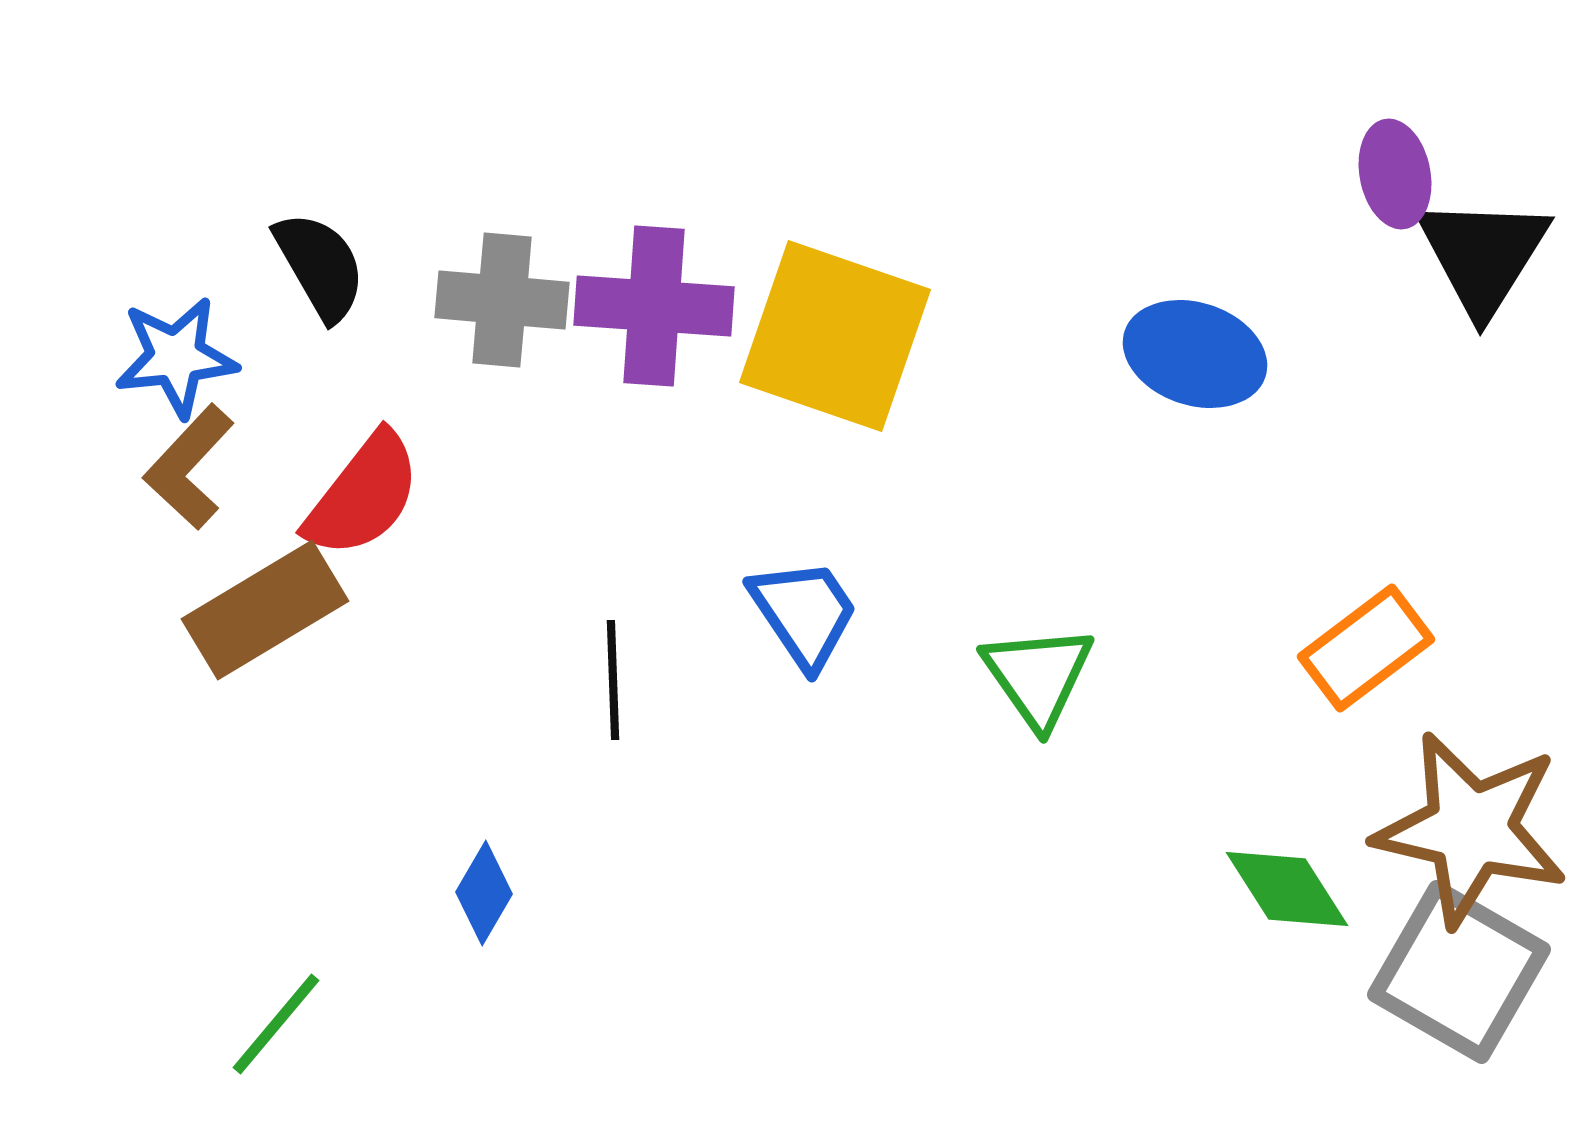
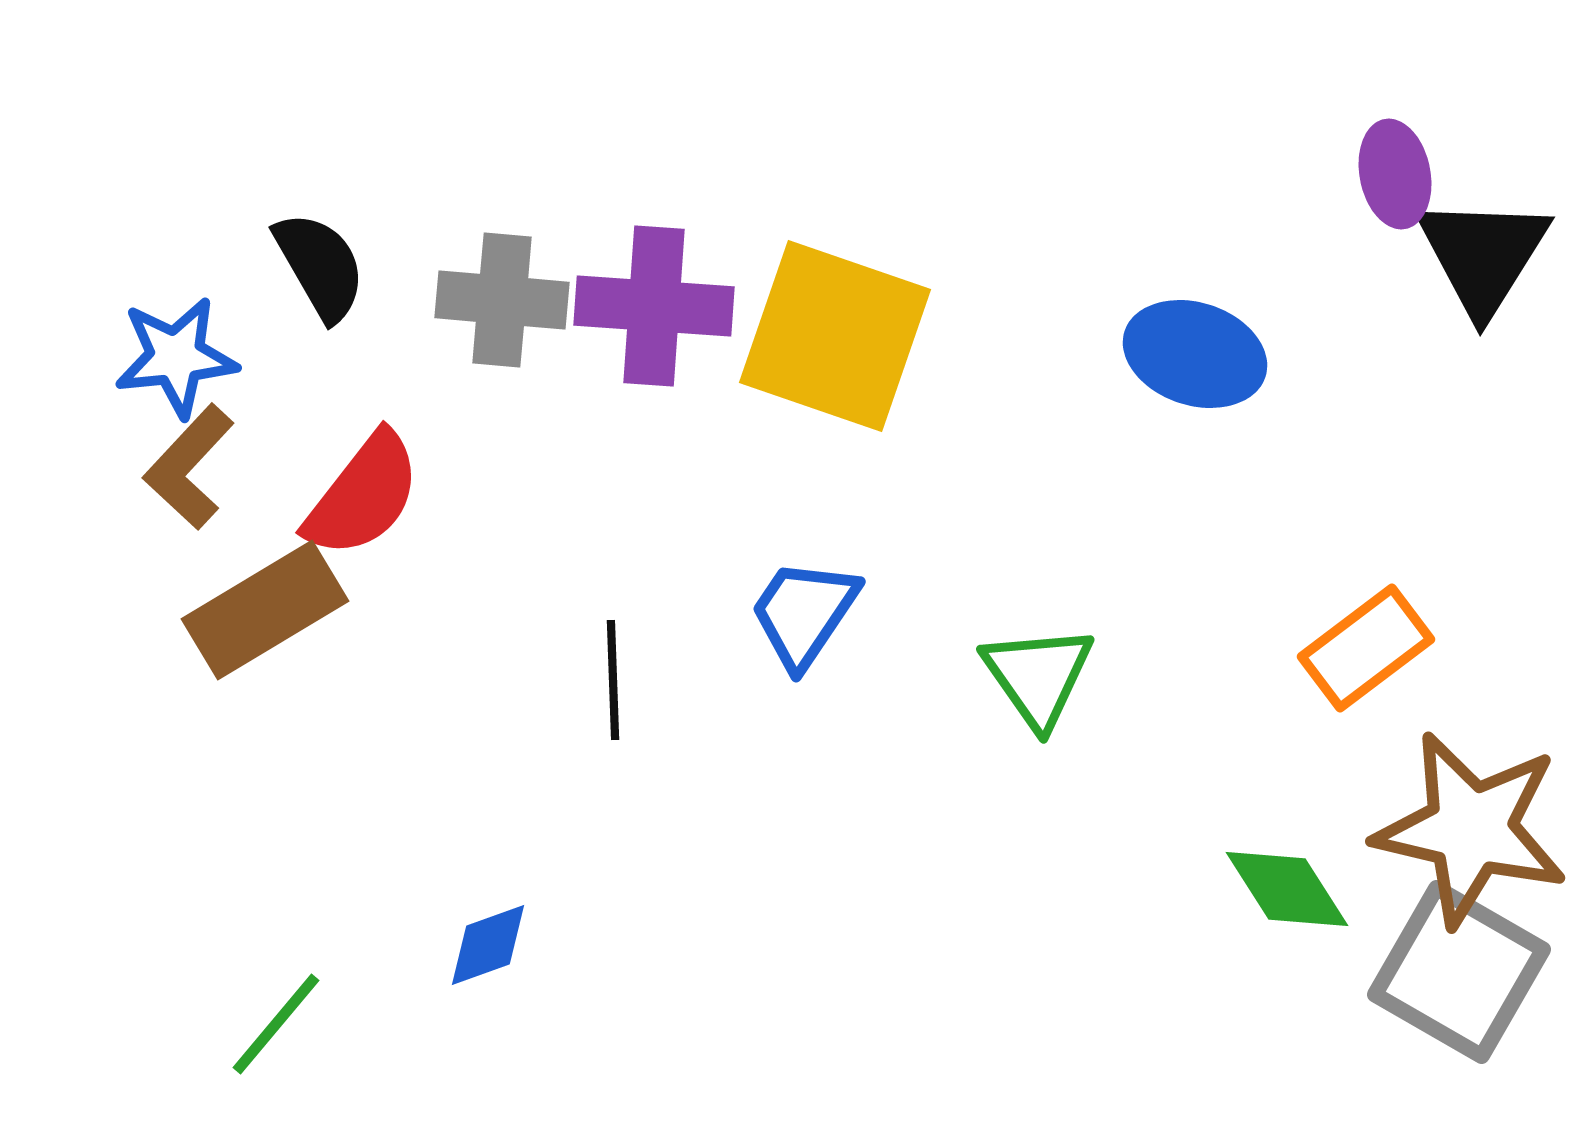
blue trapezoid: rotated 112 degrees counterclockwise
blue diamond: moved 4 px right, 52 px down; rotated 40 degrees clockwise
